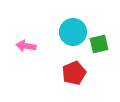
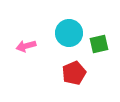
cyan circle: moved 4 px left, 1 px down
pink arrow: rotated 24 degrees counterclockwise
